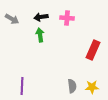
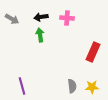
red rectangle: moved 2 px down
purple line: rotated 18 degrees counterclockwise
